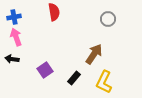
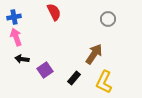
red semicircle: rotated 18 degrees counterclockwise
black arrow: moved 10 px right
